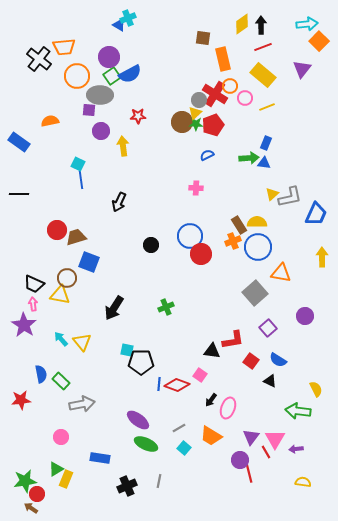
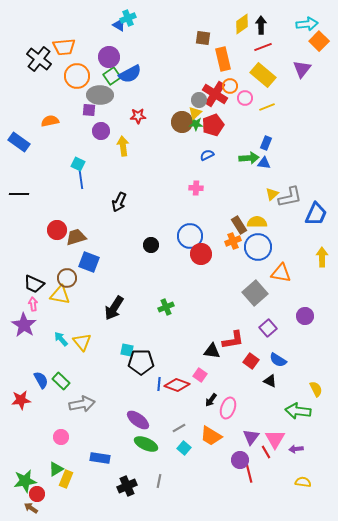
blue semicircle at (41, 374): moved 6 px down; rotated 18 degrees counterclockwise
